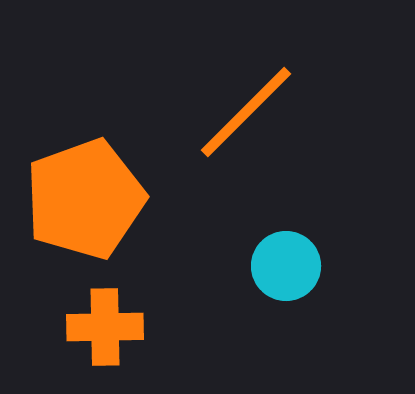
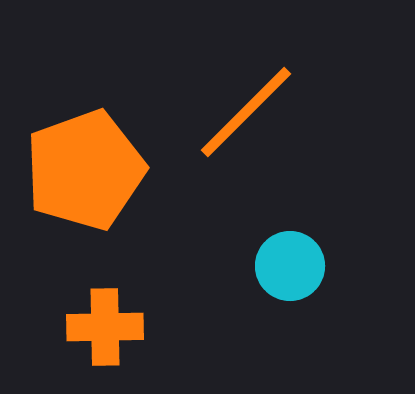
orange pentagon: moved 29 px up
cyan circle: moved 4 px right
